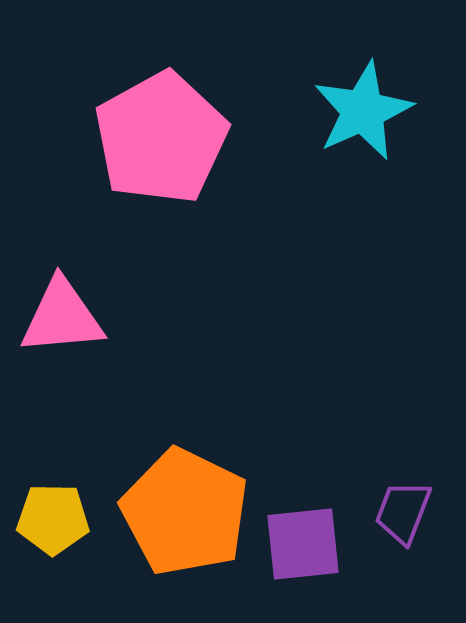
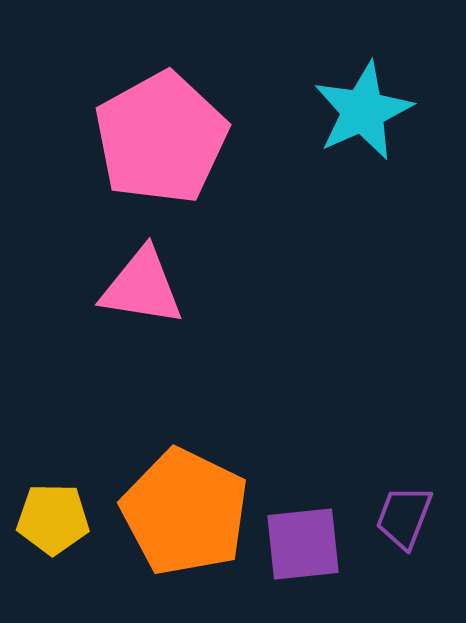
pink triangle: moved 80 px right, 30 px up; rotated 14 degrees clockwise
purple trapezoid: moved 1 px right, 5 px down
